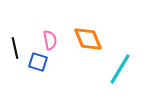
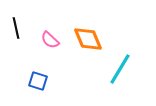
pink semicircle: rotated 144 degrees clockwise
black line: moved 1 px right, 20 px up
blue square: moved 19 px down
